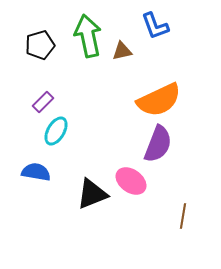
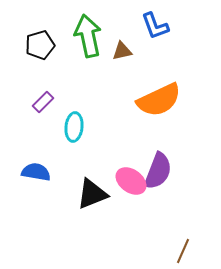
cyan ellipse: moved 18 px right, 4 px up; rotated 24 degrees counterclockwise
purple semicircle: moved 27 px down
brown line: moved 35 px down; rotated 15 degrees clockwise
